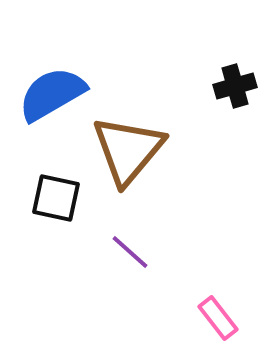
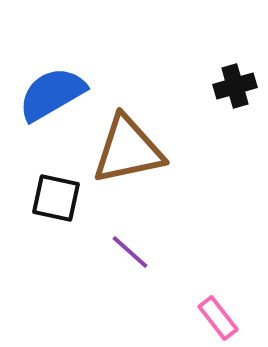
brown triangle: rotated 38 degrees clockwise
